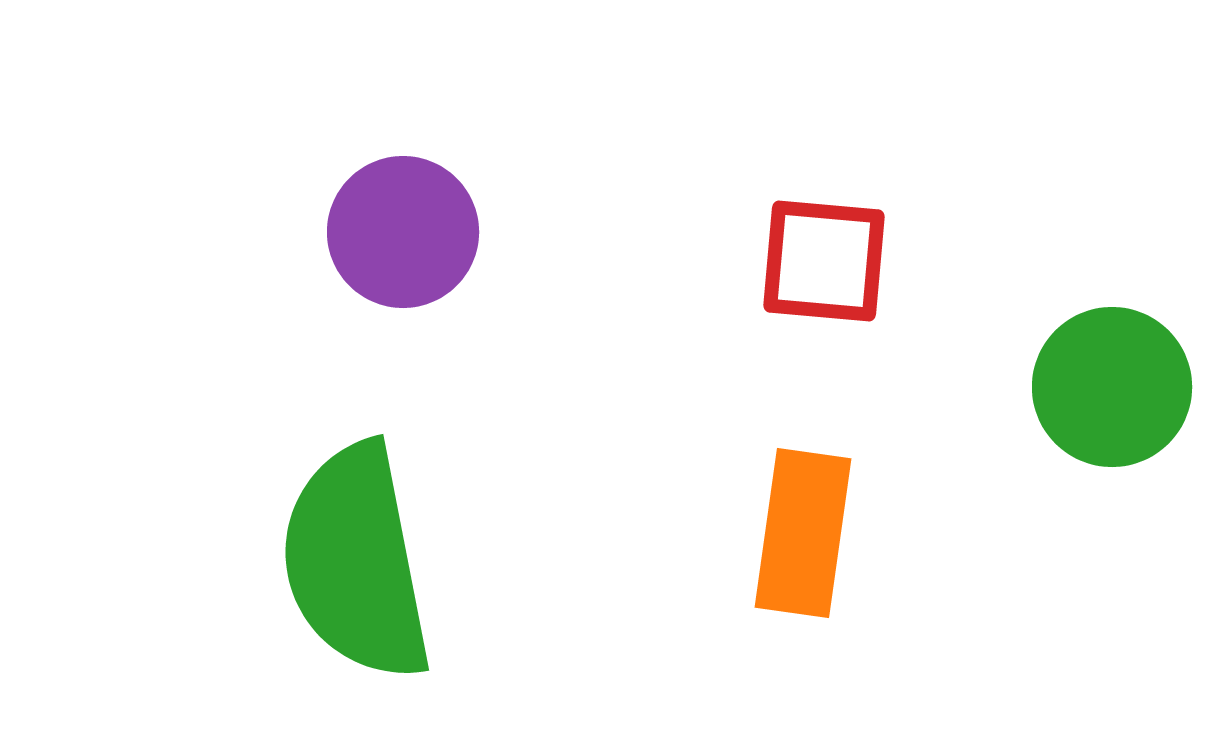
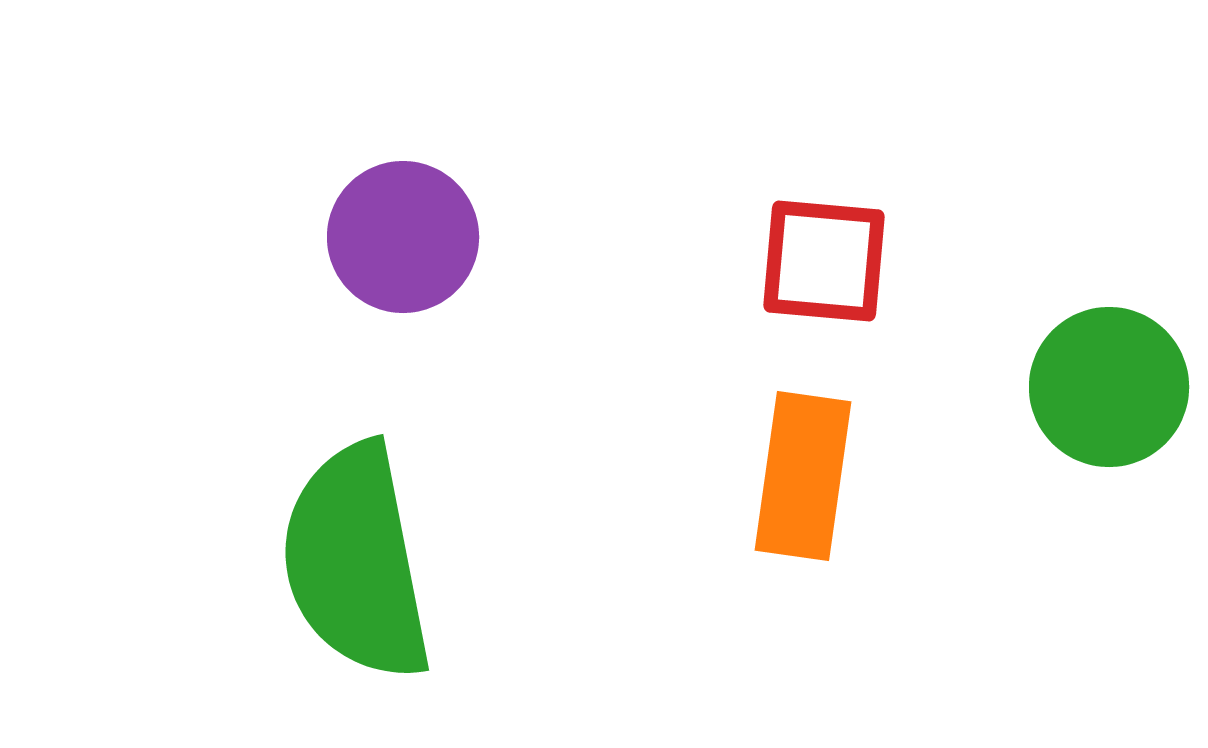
purple circle: moved 5 px down
green circle: moved 3 px left
orange rectangle: moved 57 px up
